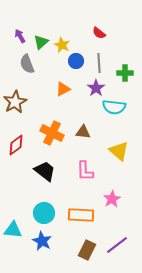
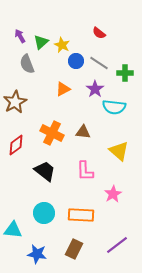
gray line: rotated 54 degrees counterclockwise
purple star: moved 1 px left, 1 px down
pink star: moved 1 px right, 5 px up
blue star: moved 5 px left, 13 px down; rotated 18 degrees counterclockwise
brown rectangle: moved 13 px left, 1 px up
